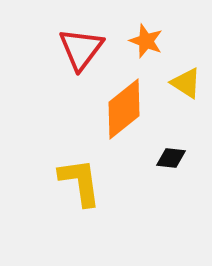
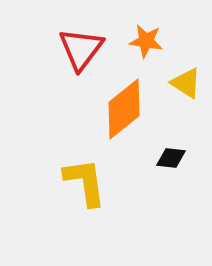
orange star: rotated 12 degrees counterclockwise
yellow L-shape: moved 5 px right
